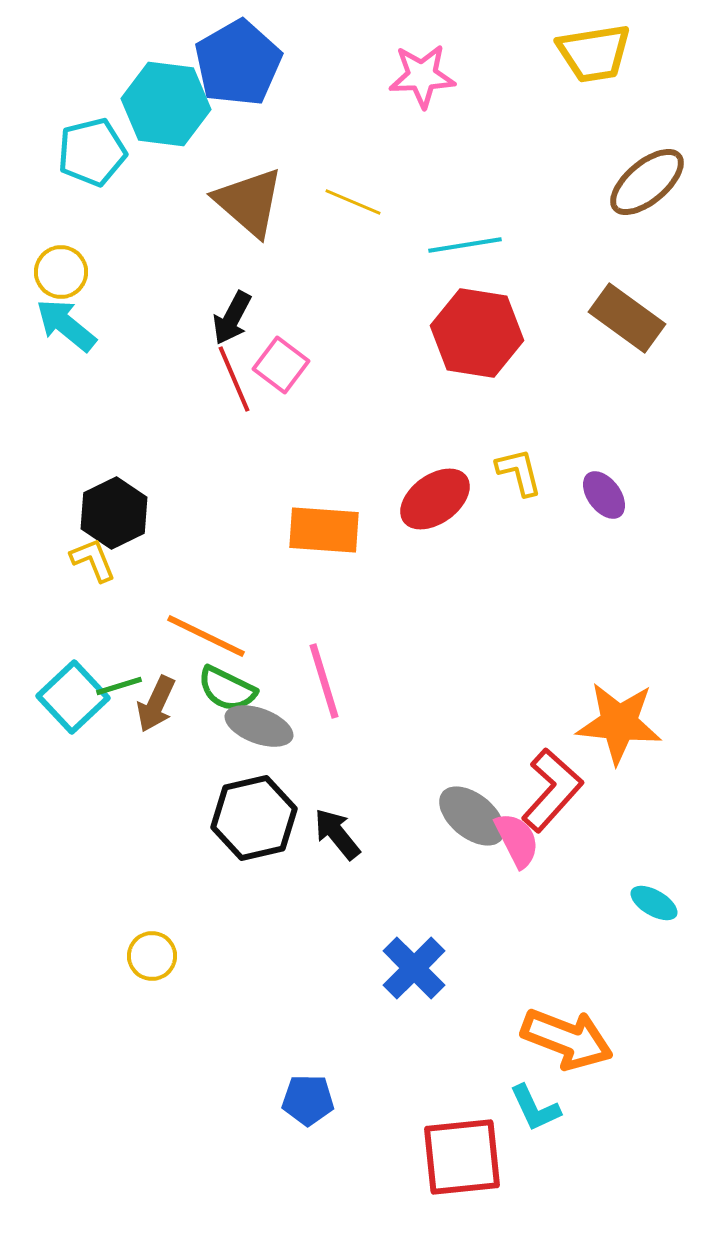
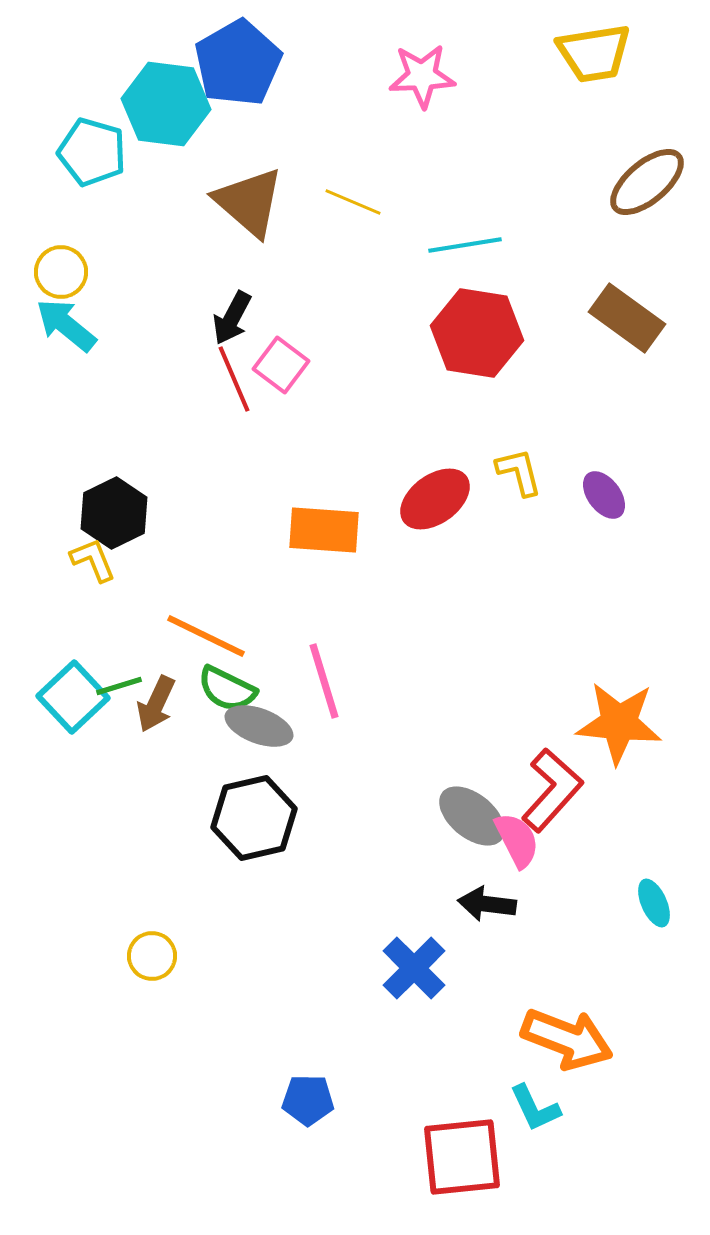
cyan pentagon at (92, 152): rotated 30 degrees clockwise
black arrow at (337, 834): moved 150 px right, 70 px down; rotated 44 degrees counterclockwise
cyan ellipse at (654, 903): rotated 36 degrees clockwise
